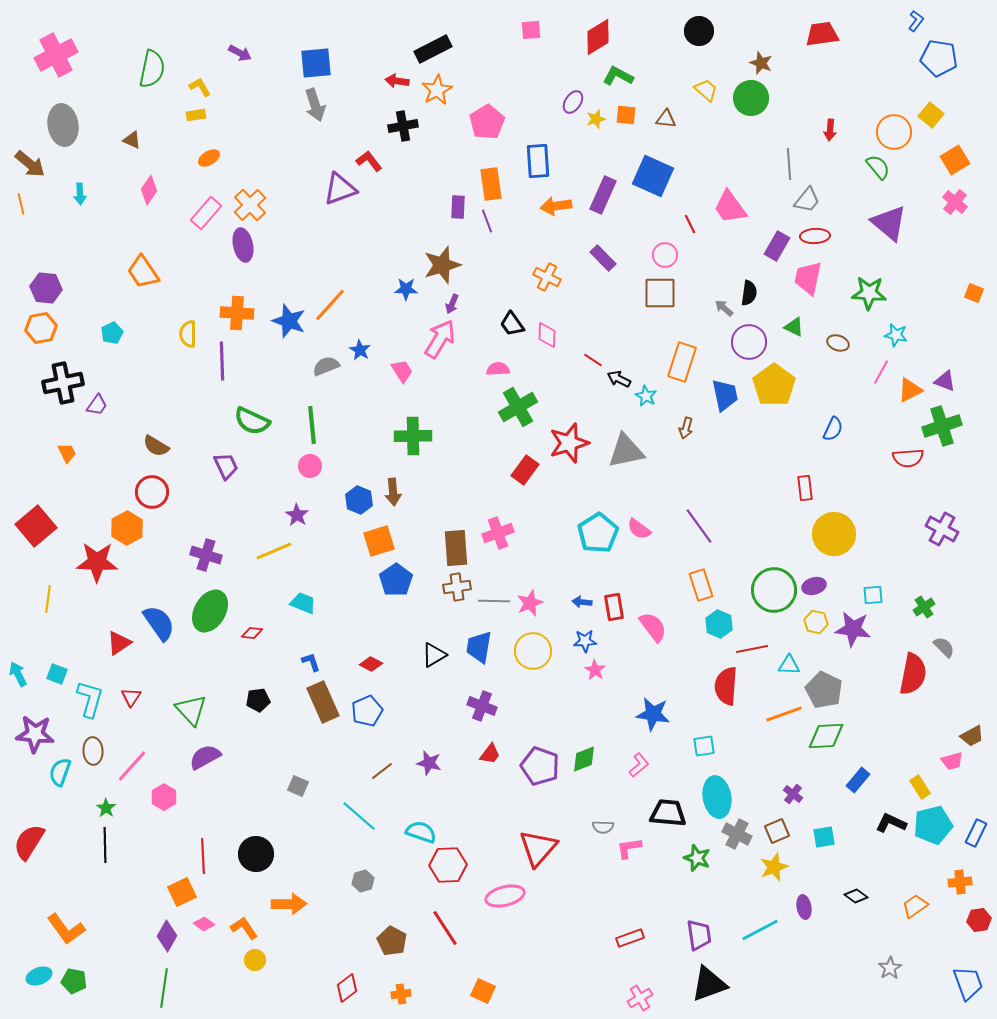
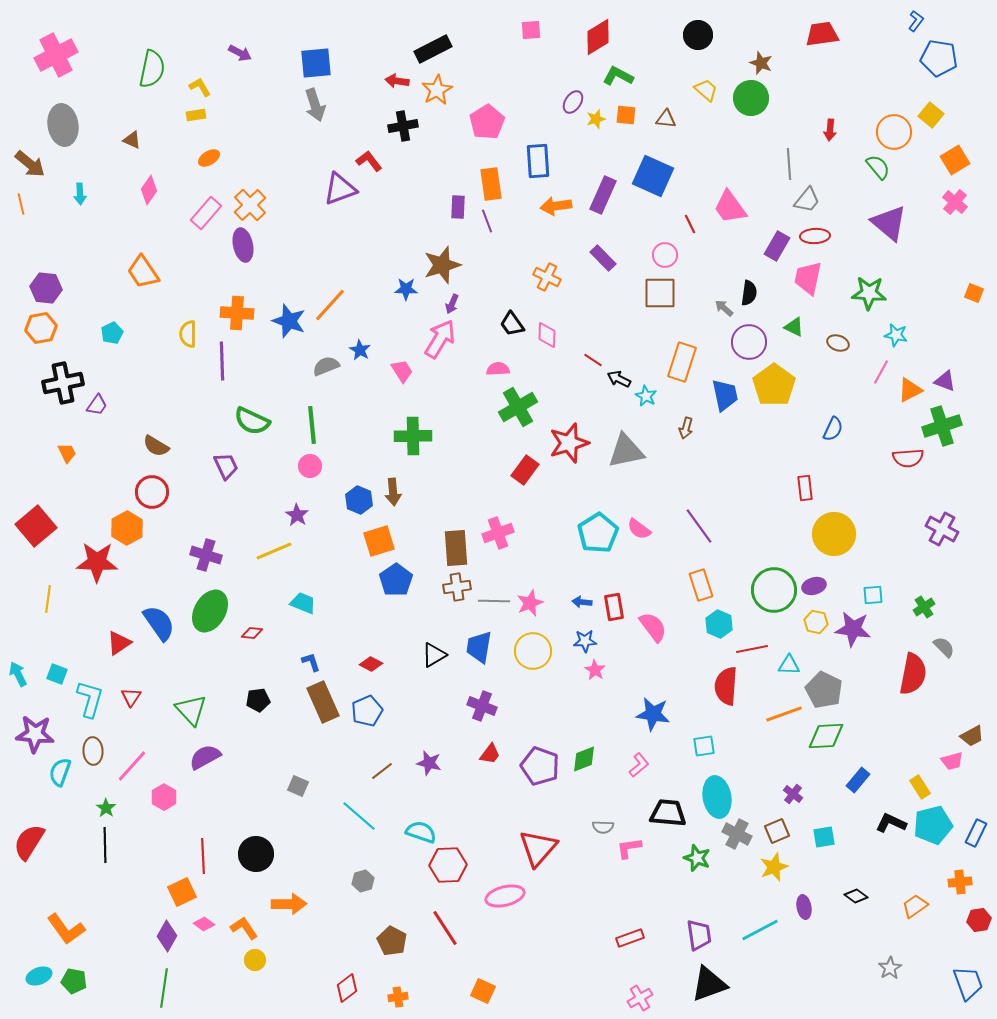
black circle at (699, 31): moved 1 px left, 4 px down
orange cross at (401, 994): moved 3 px left, 3 px down
